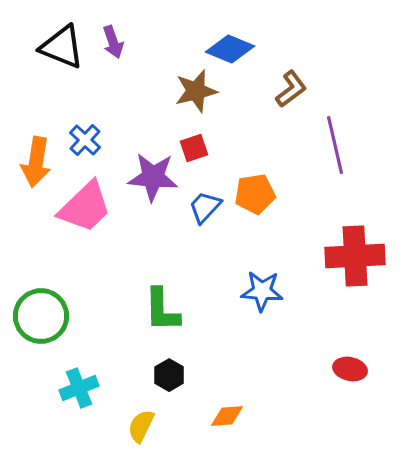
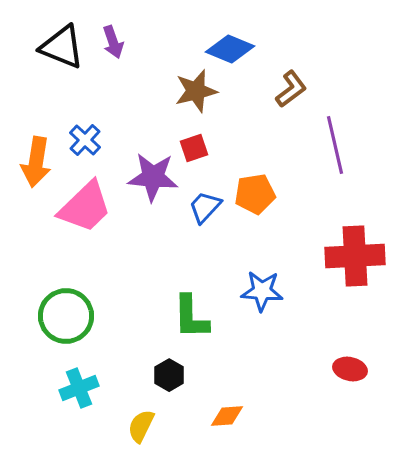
green L-shape: moved 29 px right, 7 px down
green circle: moved 25 px right
